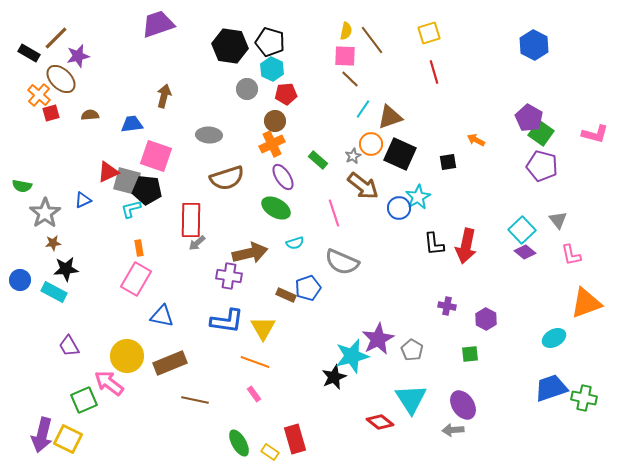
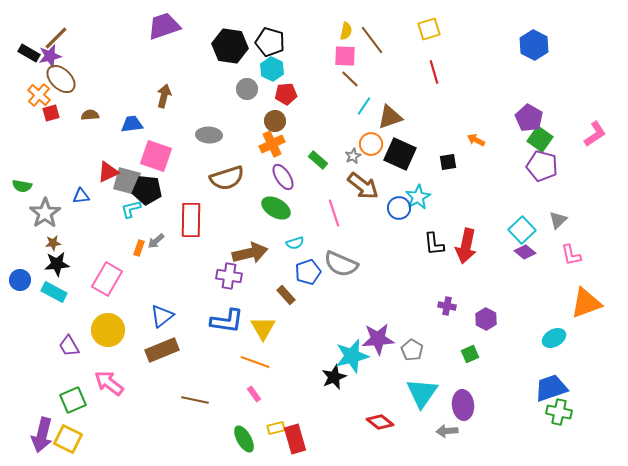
purple trapezoid at (158, 24): moved 6 px right, 2 px down
yellow square at (429, 33): moved 4 px up
purple star at (78, 56): moved 28 px left
cyan line at (363, 109): moved 1 px right, 3 px up
green square at (541, 133): moved 1 px left, 6 px down
pink L-shape at (595, 134): rotated 48 degrees counterclockwise
blue triangle at (83, 200): moved 2 px left, 4 px up; rotated 18 degrees clockwise
gray triangle at (558, 220): rotated 24 degrees clockwise
gray arrow at (197, 243): moved 41 px left, 2 px up
orange rectangle at (139, 248): rotated 28 degrees clockwise
gray semicircle at (342, 262): moved 1 px left, 2 px down
black star at (66, 269): moved 9 px left, 5 px up
pink rectangle at (136, 279): moved 29 px left
blue pentagon at (308, 288): moved 16 px up
brown rectangle at (286, 295): rotated 24 degrees clockwise
blue triangle at (162, 316): rotated 50 degrees counterclockwise
purple star at (378, 339): rotated 24 degrees clockwise
green square at (470, 354): rotated 18 degrees counterclockwise
yellow circle at (127, 356): moved 19 px left, 26 px up
brown rectangle at (170, 363): moved 8 px left, 13 px up
green cross at (584, 398): moved 25 px left, 14 px down
cyan triangle at (411, 399): moved 11 px right, 6 px up; rotated 8 degrees clockwise
green square at (84, 400): moved 11 px left
purple ellipse at (463, 405): rotated 28 degrees clockwise
gray arrow at (453, 430): moved 6 px left, 1 px down
green ellipse at (239, 443): moved 5 px right, 4 px up
yellow rectangle at (270, 452): moved 6 px right, 24 px up; rotated 48 degrees counterclockwise
